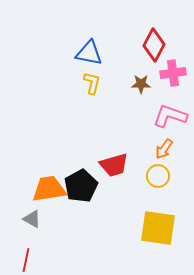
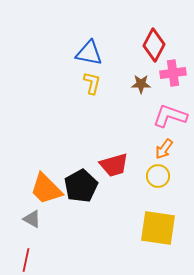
orange trapezoid: moved 3 px left; rotated 126 degrees counterclockwise
